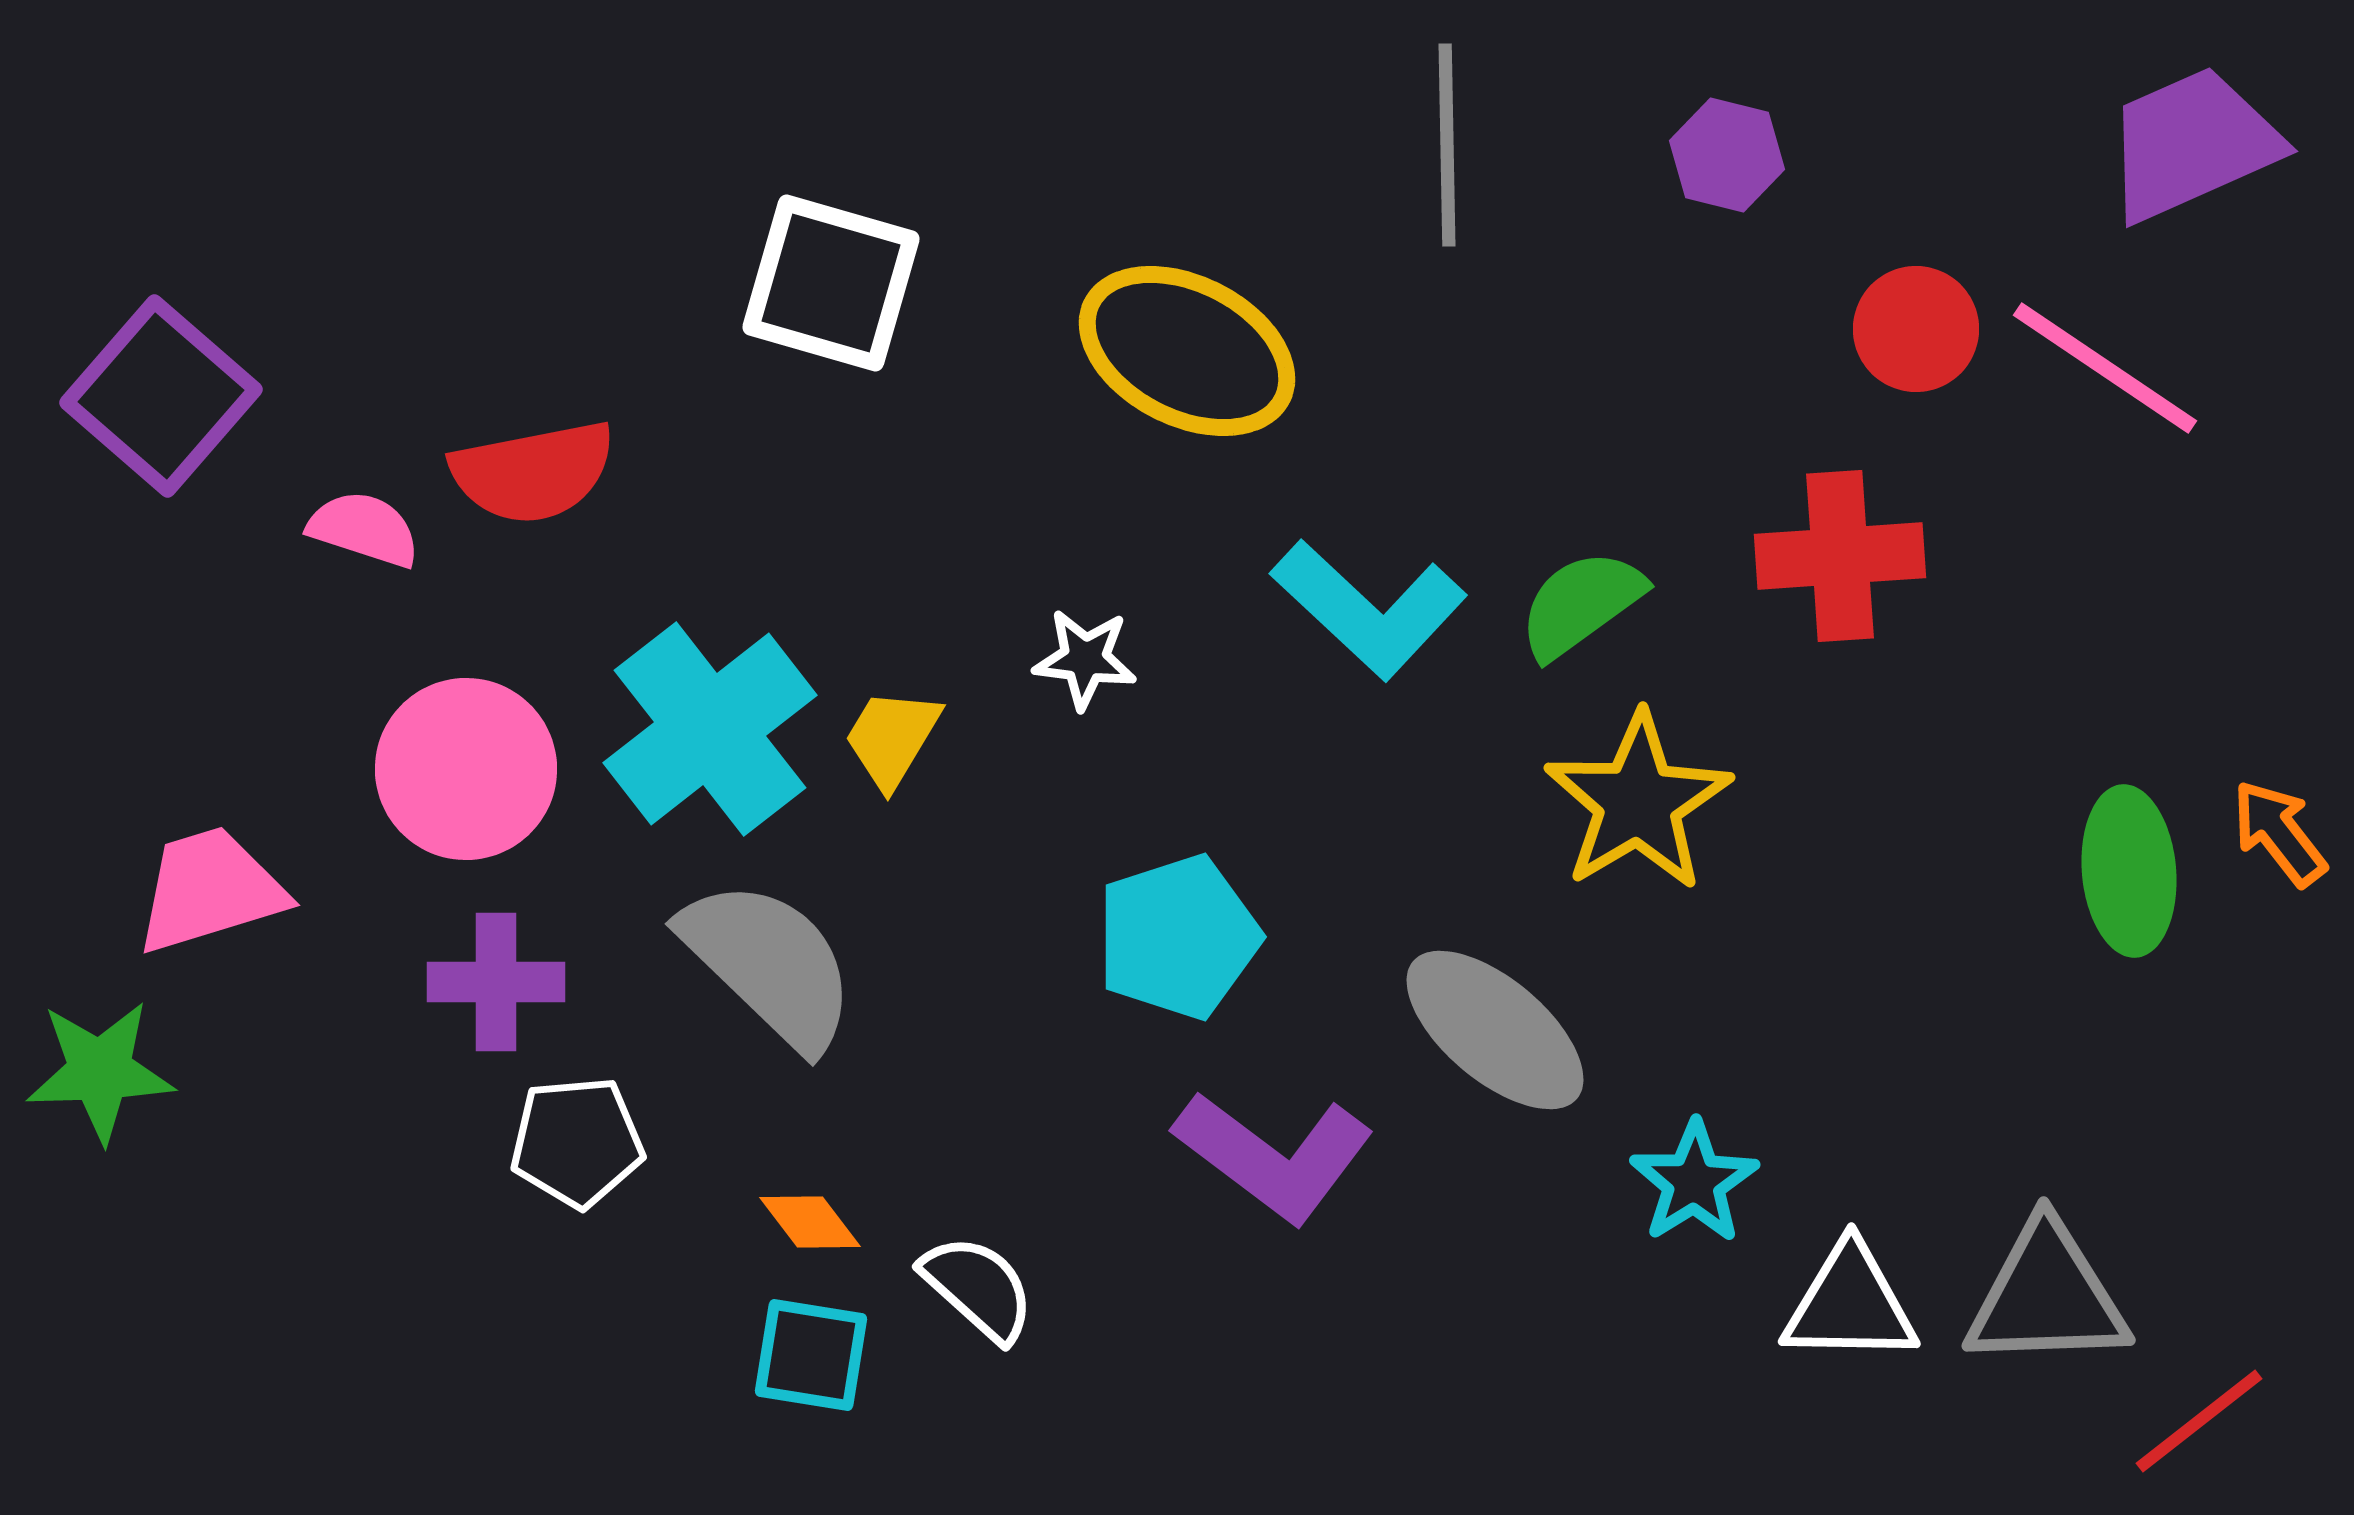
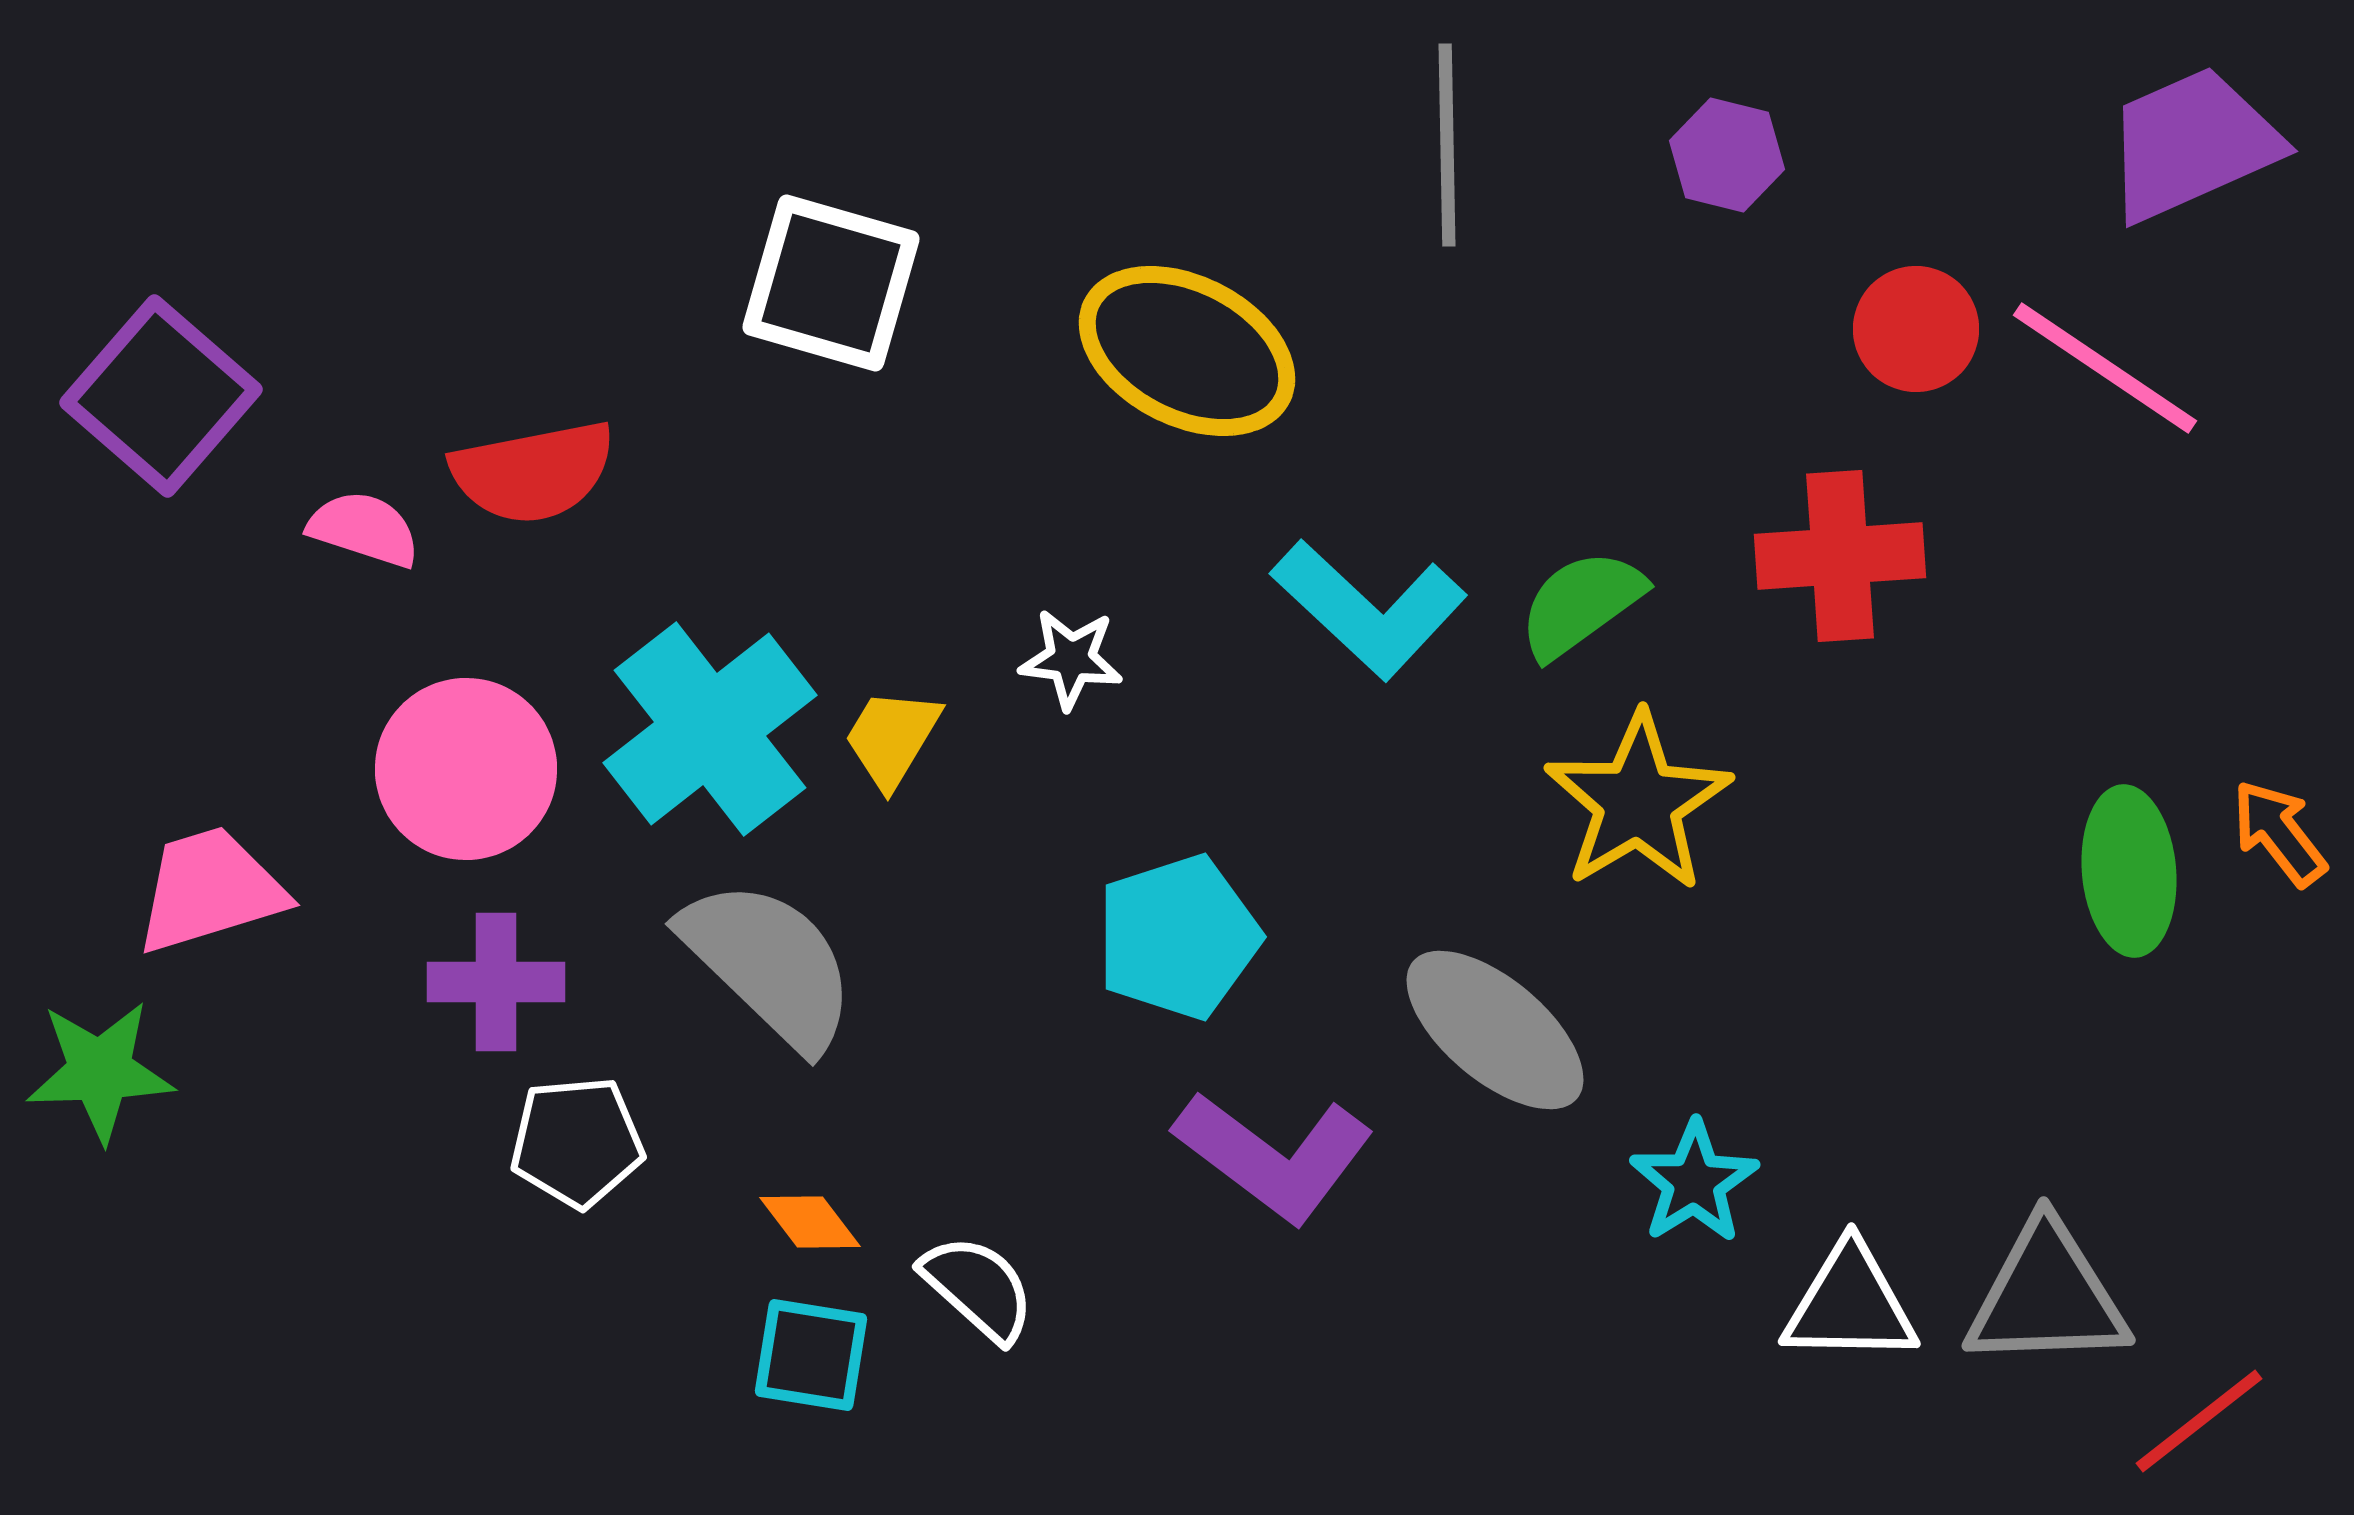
white star: moved 14 px left
